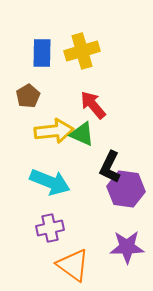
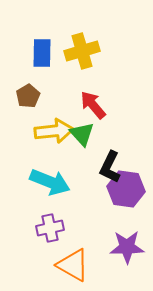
green triangle: rotated 24 degrees clockwise
orange triangle: rotated 6 degrees counterclockwise
